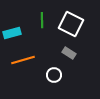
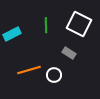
green line: moved 4 px right, 5 px down
white square: moved 8 px right
cyan rectangle: moved 1 px down; rotated 12 degrees counterclockwise
orange line: moved 6 px right, 10 px down
